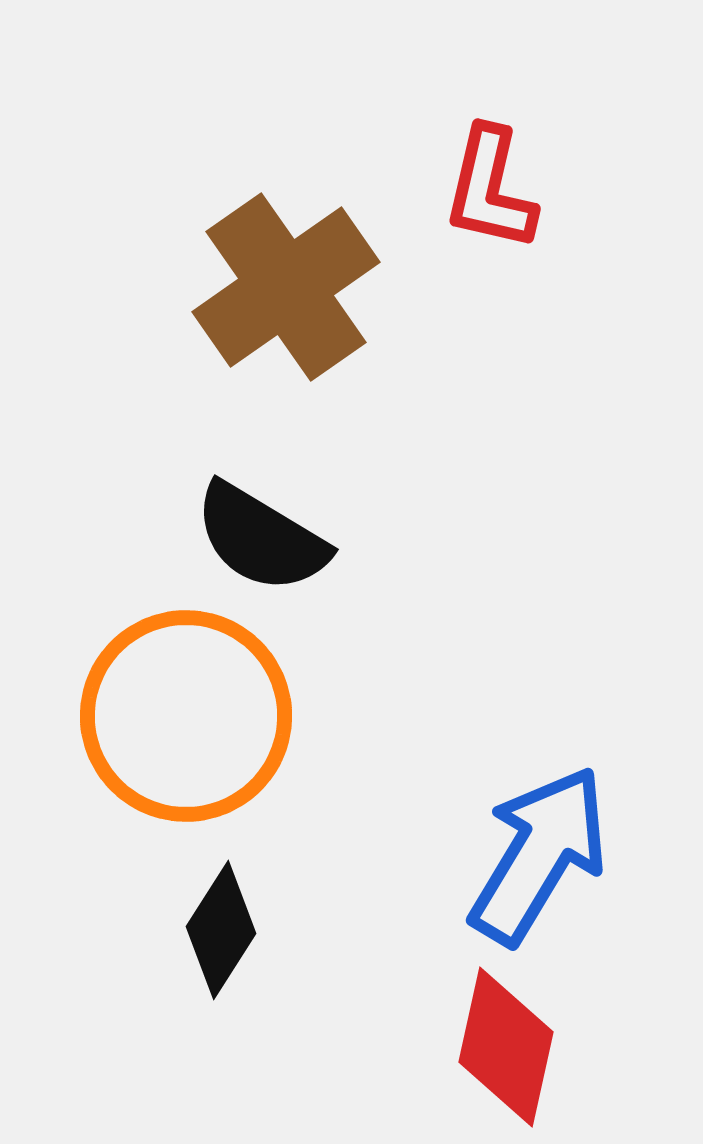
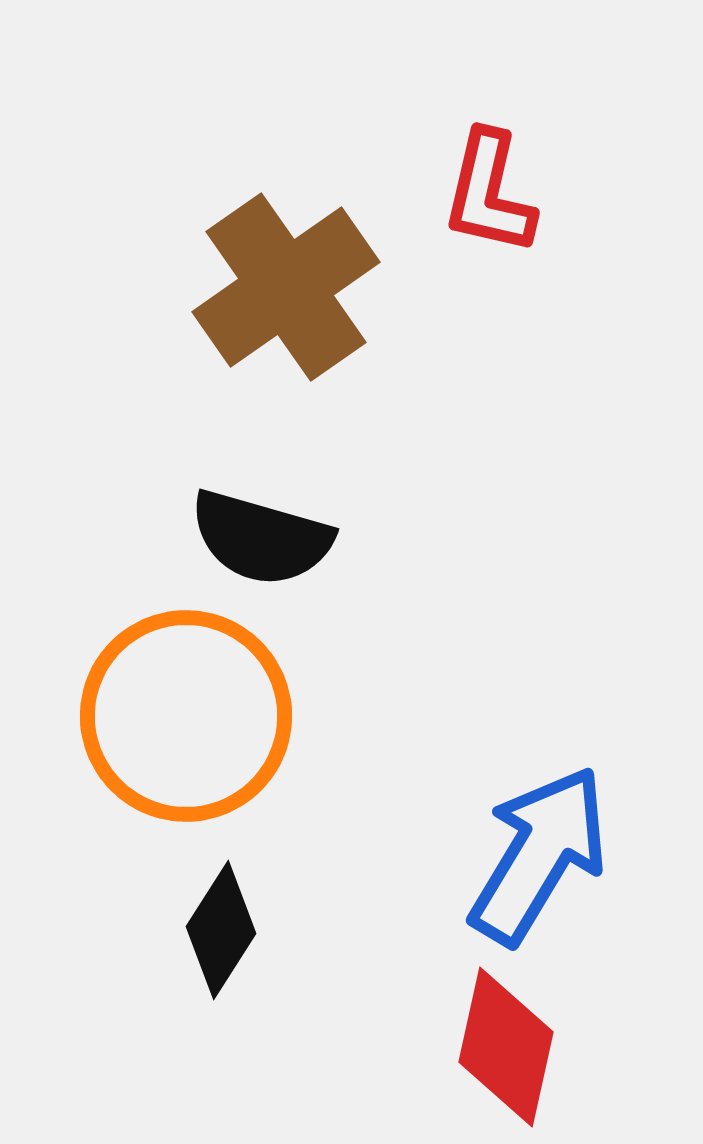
red L-shape: moved 1 px left, 4 px down
black semicircle: rotated 15 degrees counterclockwise
